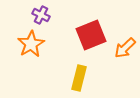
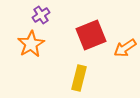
purple cross: rotated 30 degrees clockwise
orange arrow: rotated 10 degrees clockwise
